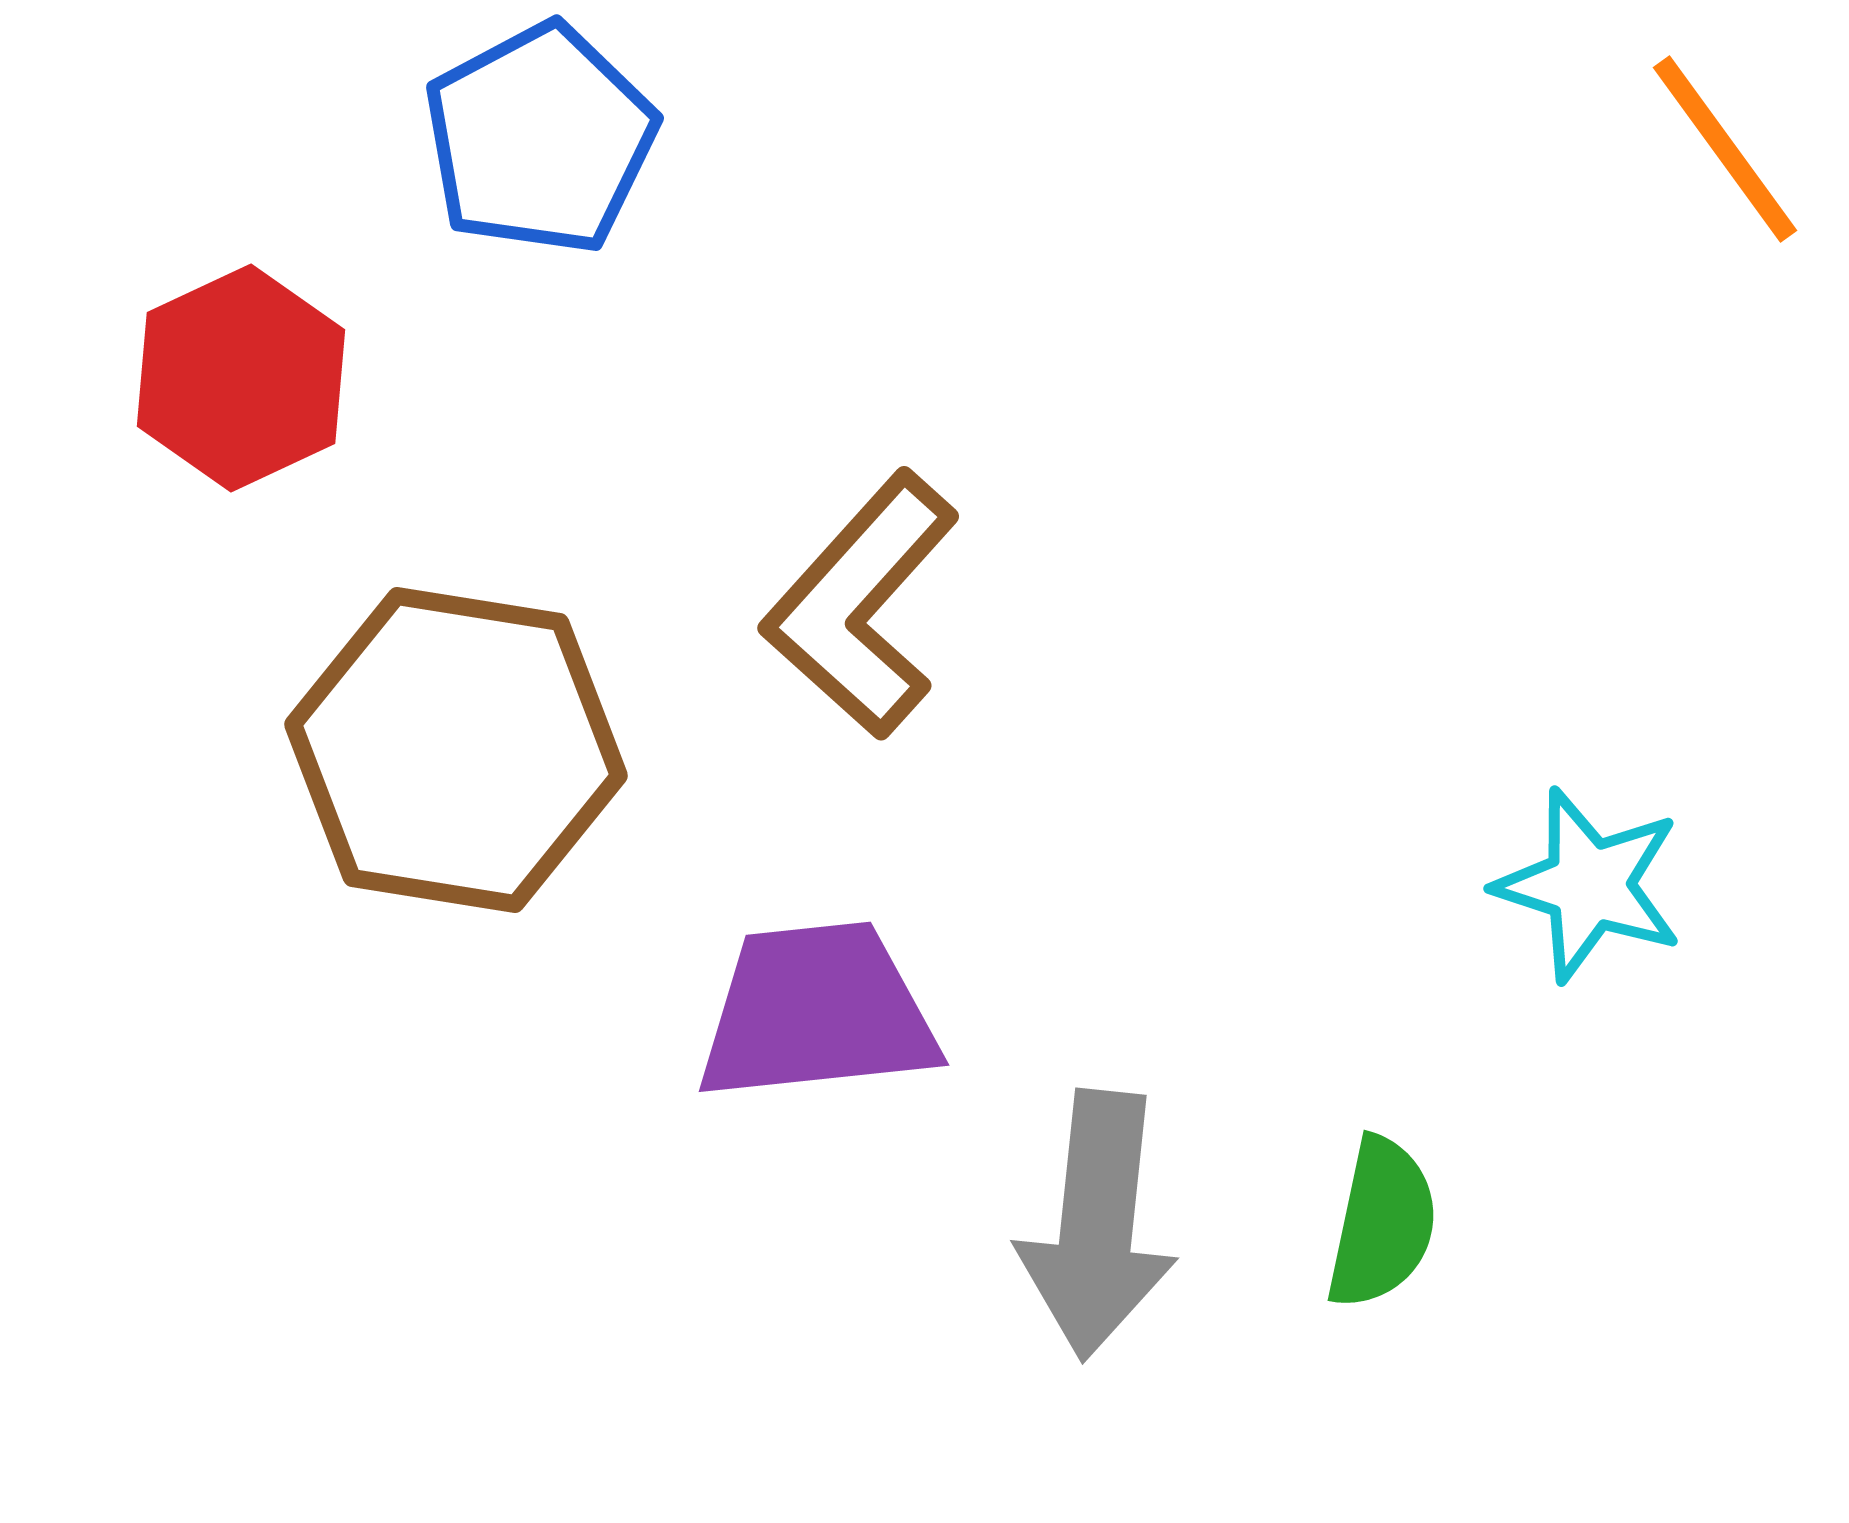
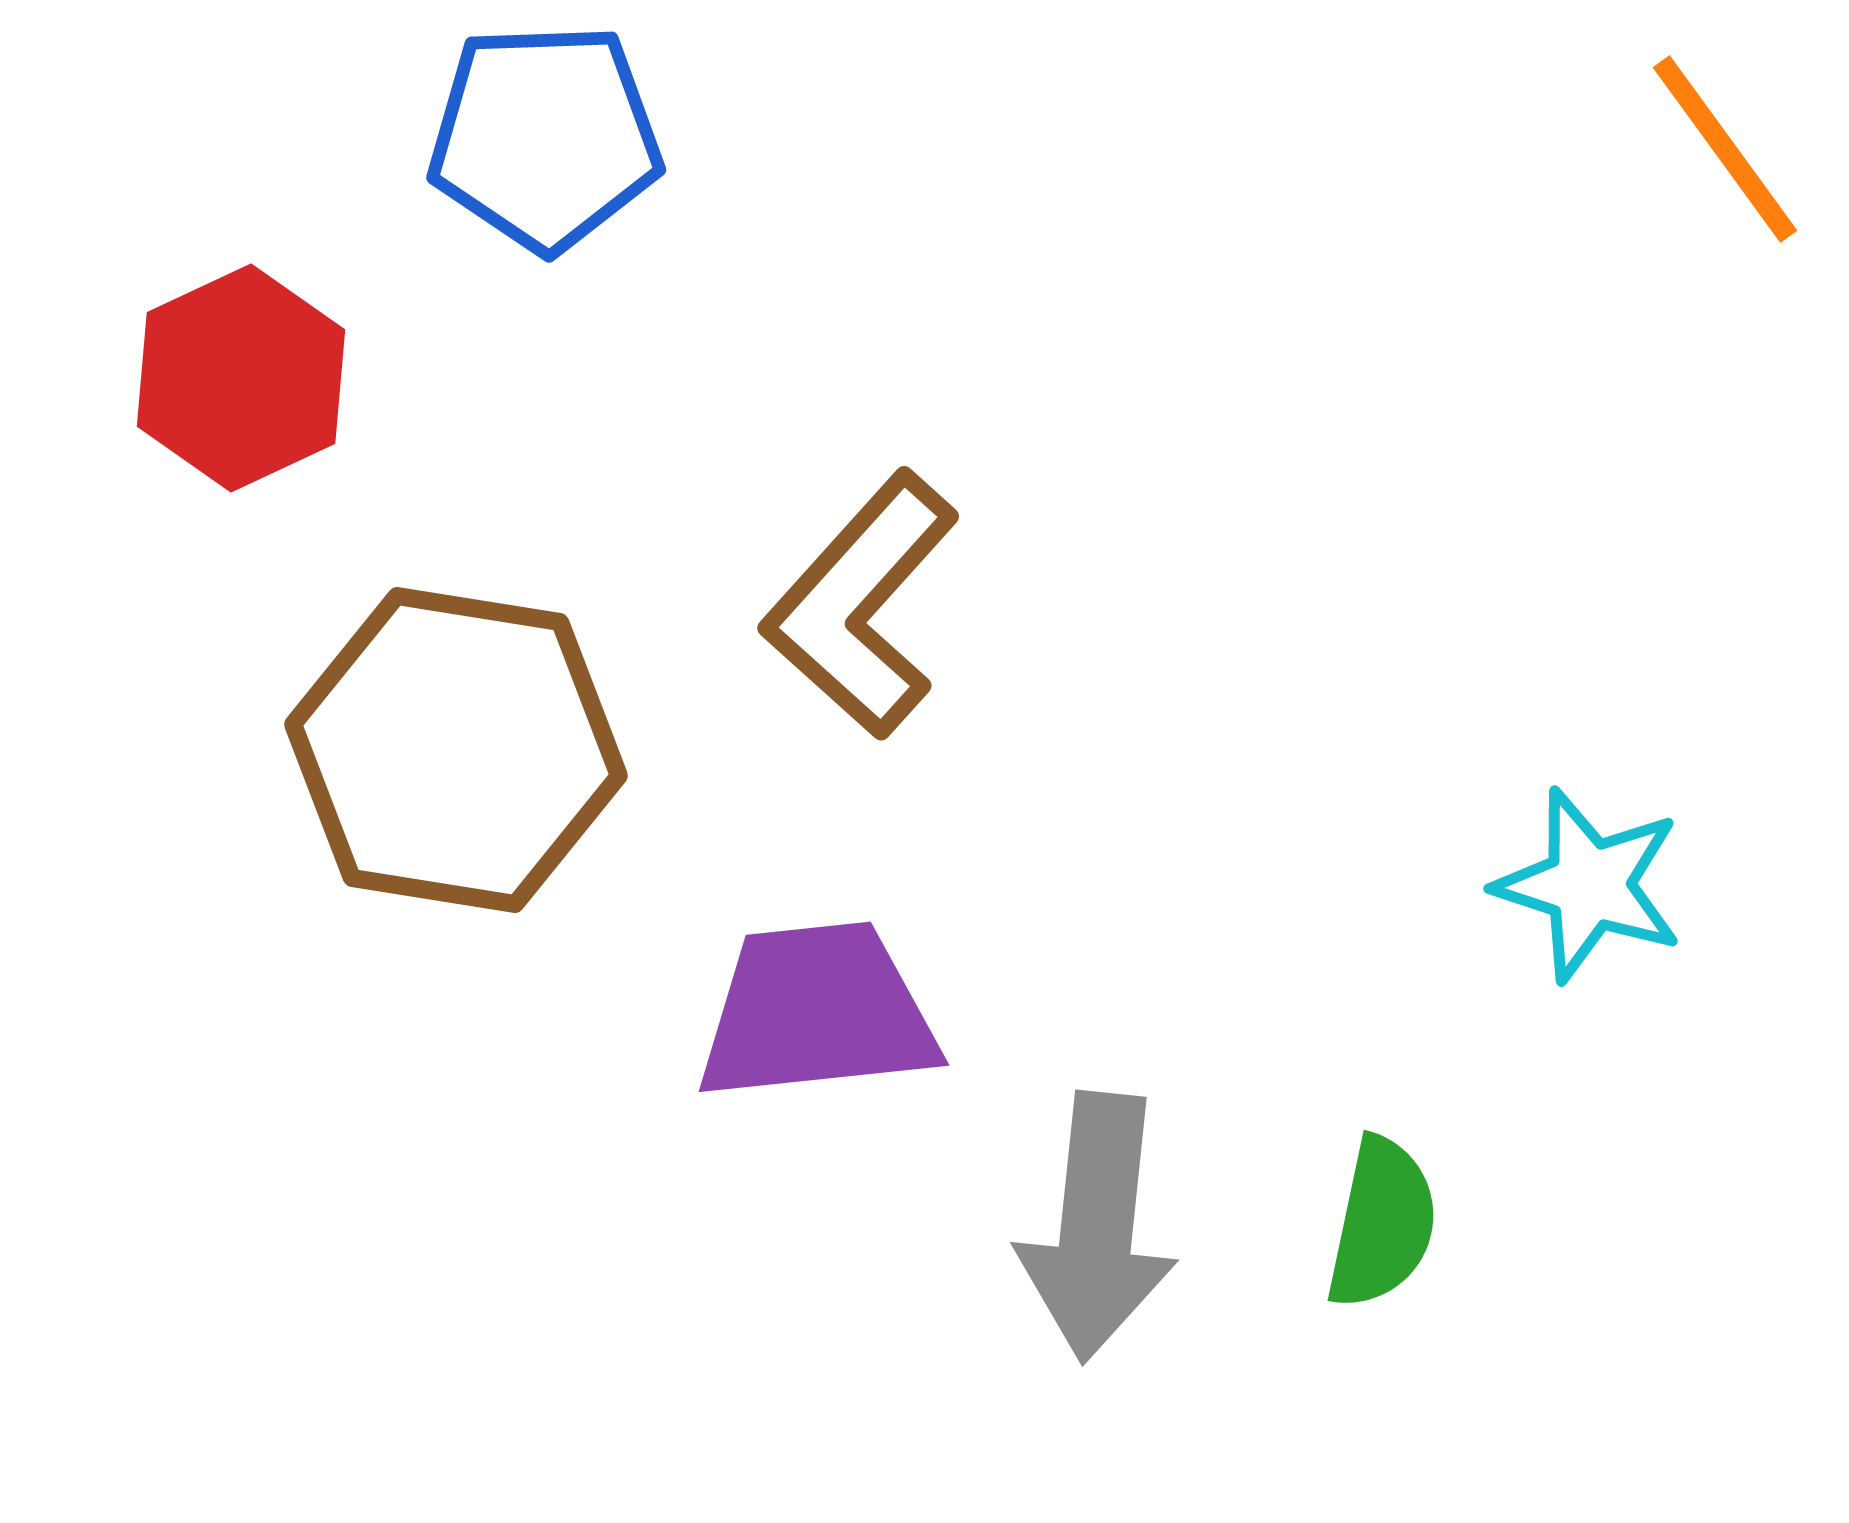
blue pentagon: moved 5 px right, 2 px up; rotated 26 degrees clockwise
gray arrow: moved 2 px down
